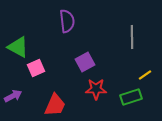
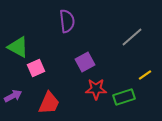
gray line: rotated 50 degrees clockwise
green rectangle: moved 7 px left
red trapezoid: moved 6 px left, 2 px up
